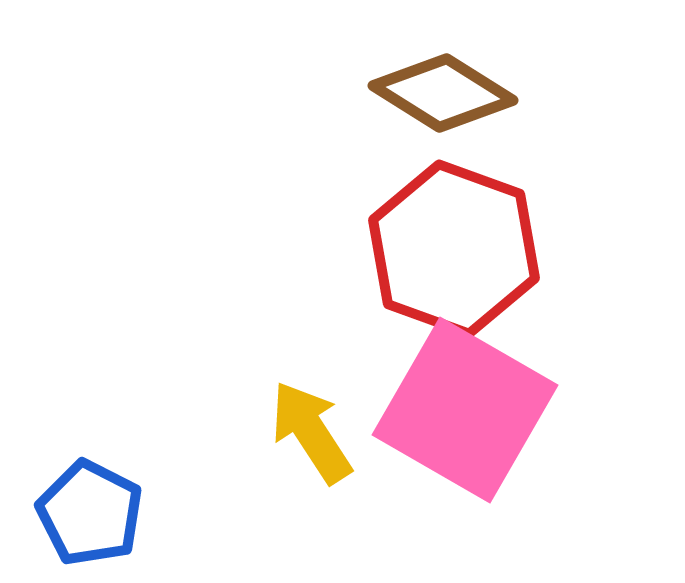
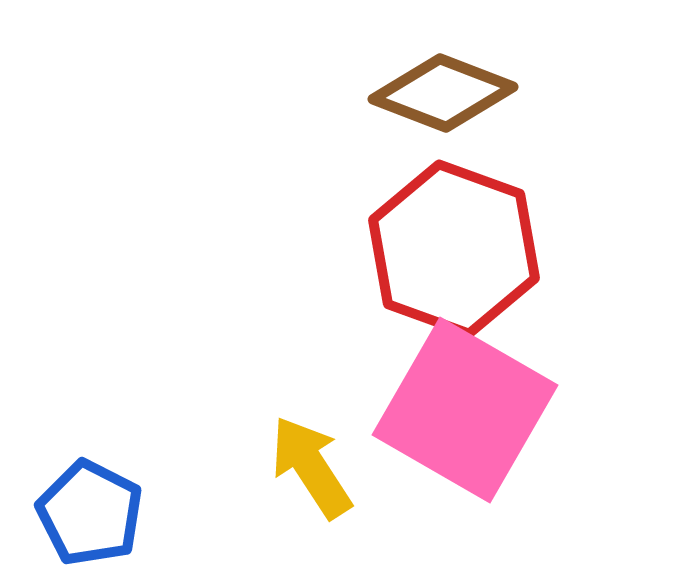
brown diamond: rotated 11 degrees counterclockwise
yellow arrow: moved 35 px down
